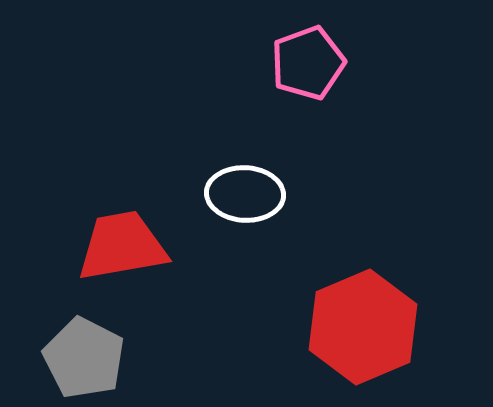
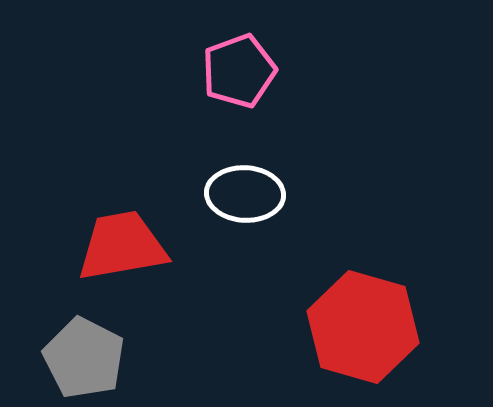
pink pentagon: moved 69 px left, 8 px down
red hexagon: rotated 21 degrees counterclockwise
